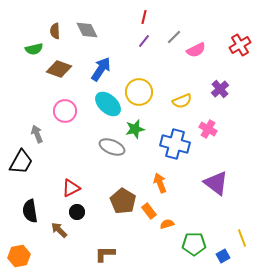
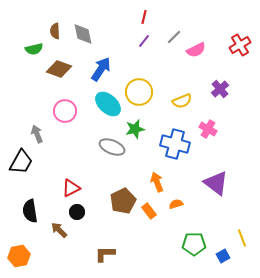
gray diamond: moved 4 px left, 4 px down; rotated 15 degrees clockwise
orange arrow: moved 3 px left, 1 px up
brown pentagon: rotated 15 degrees clockwise
orange semicircle: moved 9 px right, 20 px up
